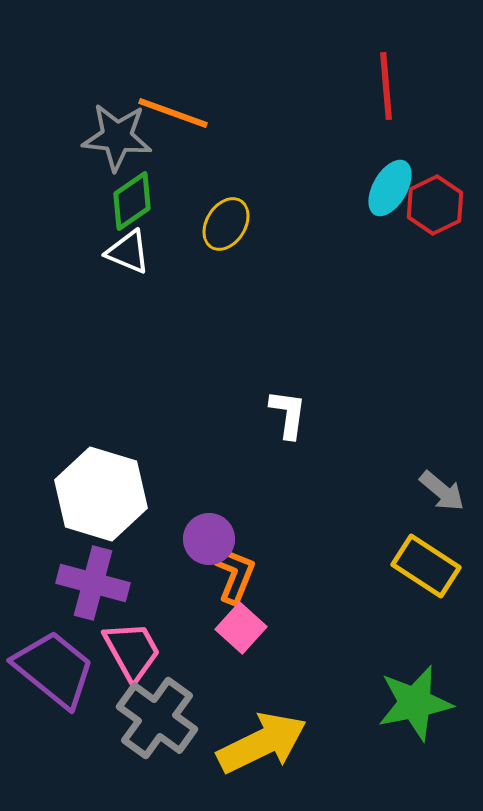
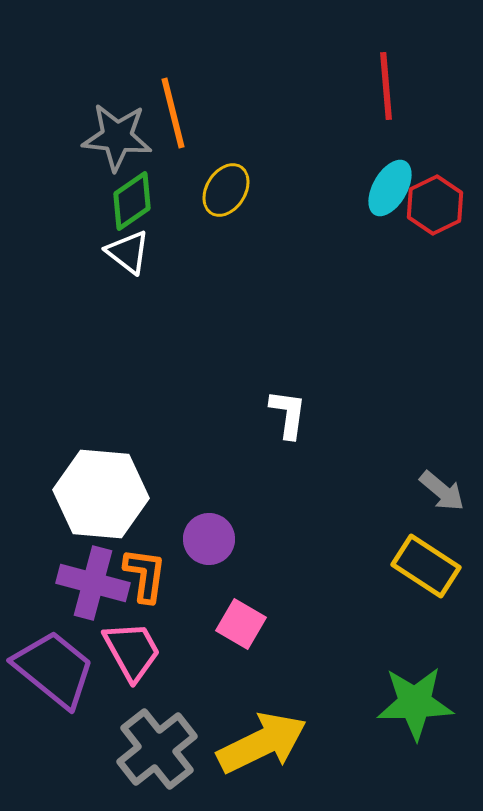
orange line: rotated 56 degrees clockwise
yellow ellipse: moved 34 px up
white triangle: rotated 15 degrees clockwise
white hexagon: rotated 12 degrees counterclockwise
orange L-shape: moved 90 px left; rotated 14 degrees counterclockwise
pink square: moved 4 px up; rotated 12 degrees counterclockwise
green star: rotated 10 degrees clockwise
gray cross: moved 31 px down; rotated 16 degrees clockwise
